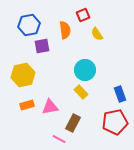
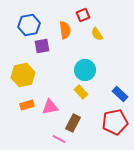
blue rectangle: rotated 28 degrees counterclockwise
